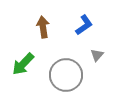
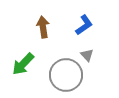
gray triangle: moved 10 px left; rotated 24 degrees counterclockwise
